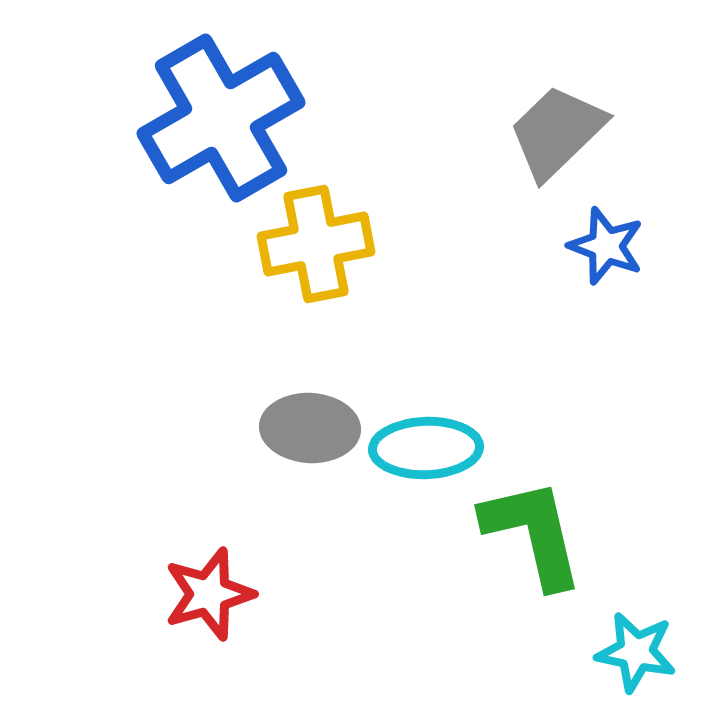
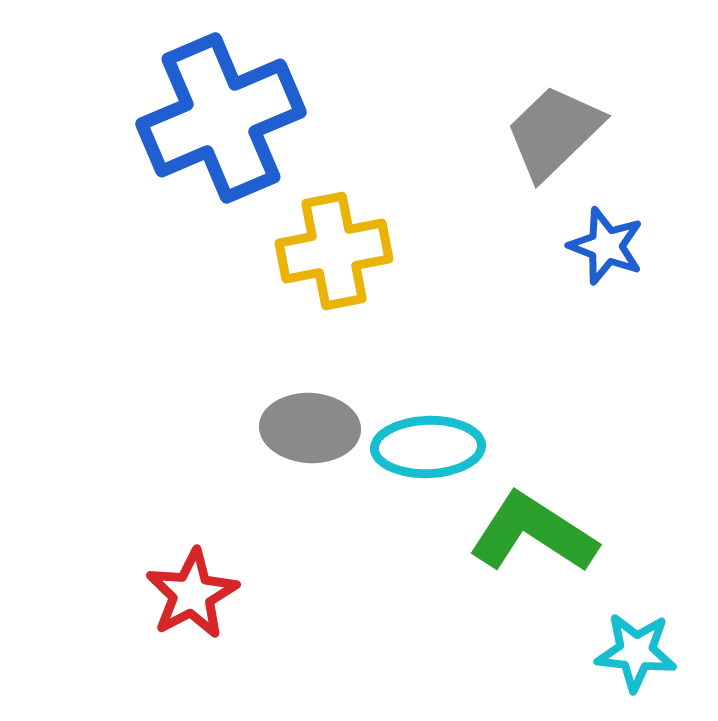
blue cross: rotated 7 degrees clockwise
gray trapezoid: moved 3 px left
yellow cross: moved 18 px right, 7 px down
cyan ellipse: moved 2 px right, 1 px up
green L-shape: rotated 44 degrees counterclockwise
red star: moved 17 px left; rotated 12 degrees counterclockwise
cyan star: rotated 6 degrees counterclockwise
